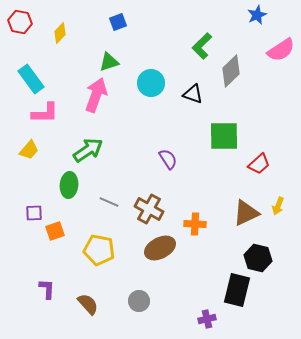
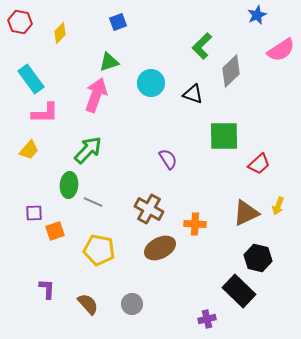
green arrow: rotated 12 degrees counterclockwise
gray line: moved 16 px left
black rectangle: moved 2 px right, 1 px down; rotated 60 degrees counterclockwise
gray circle: moved 7 px left, 3 px down
